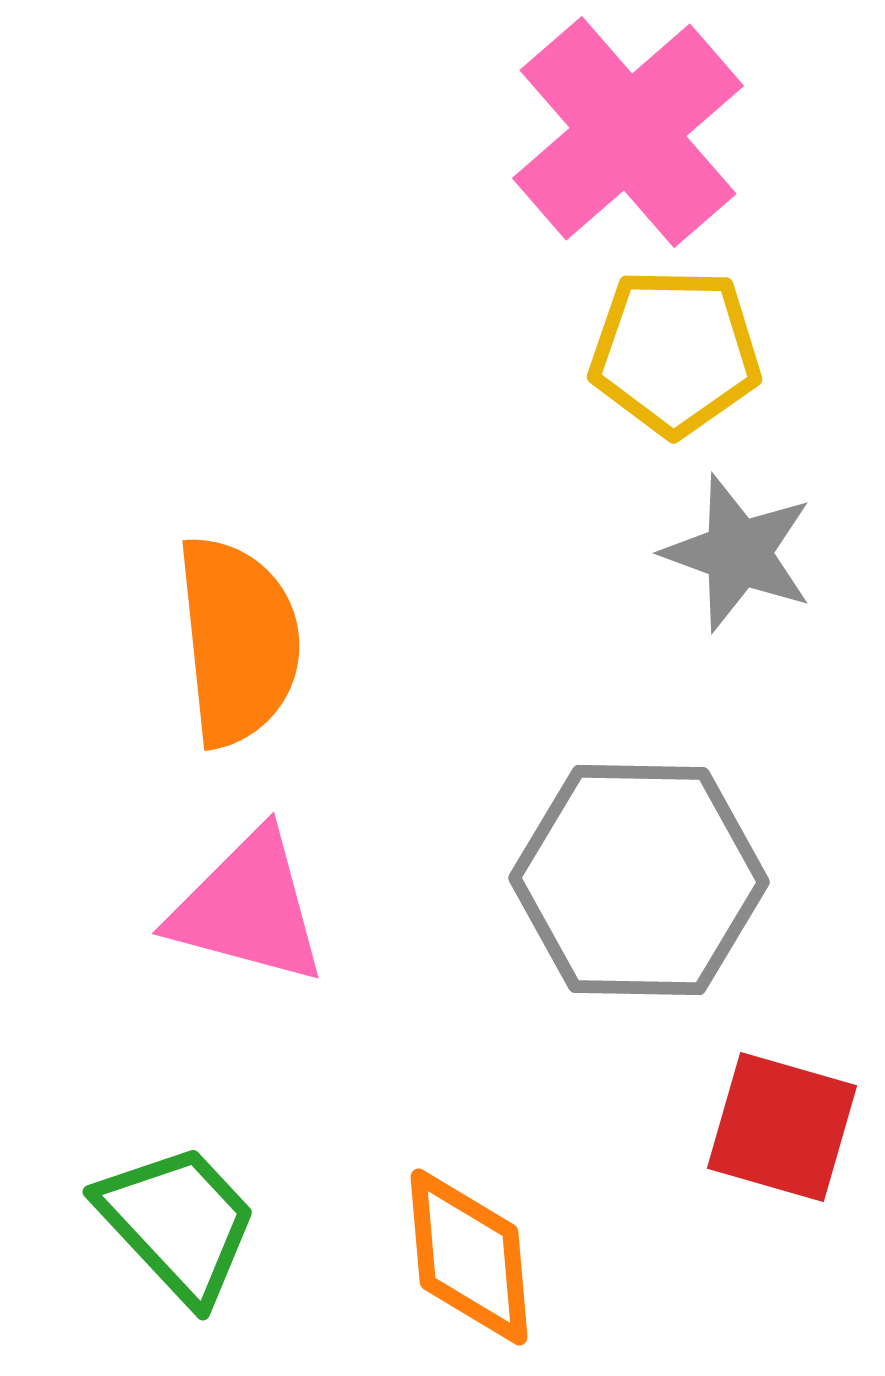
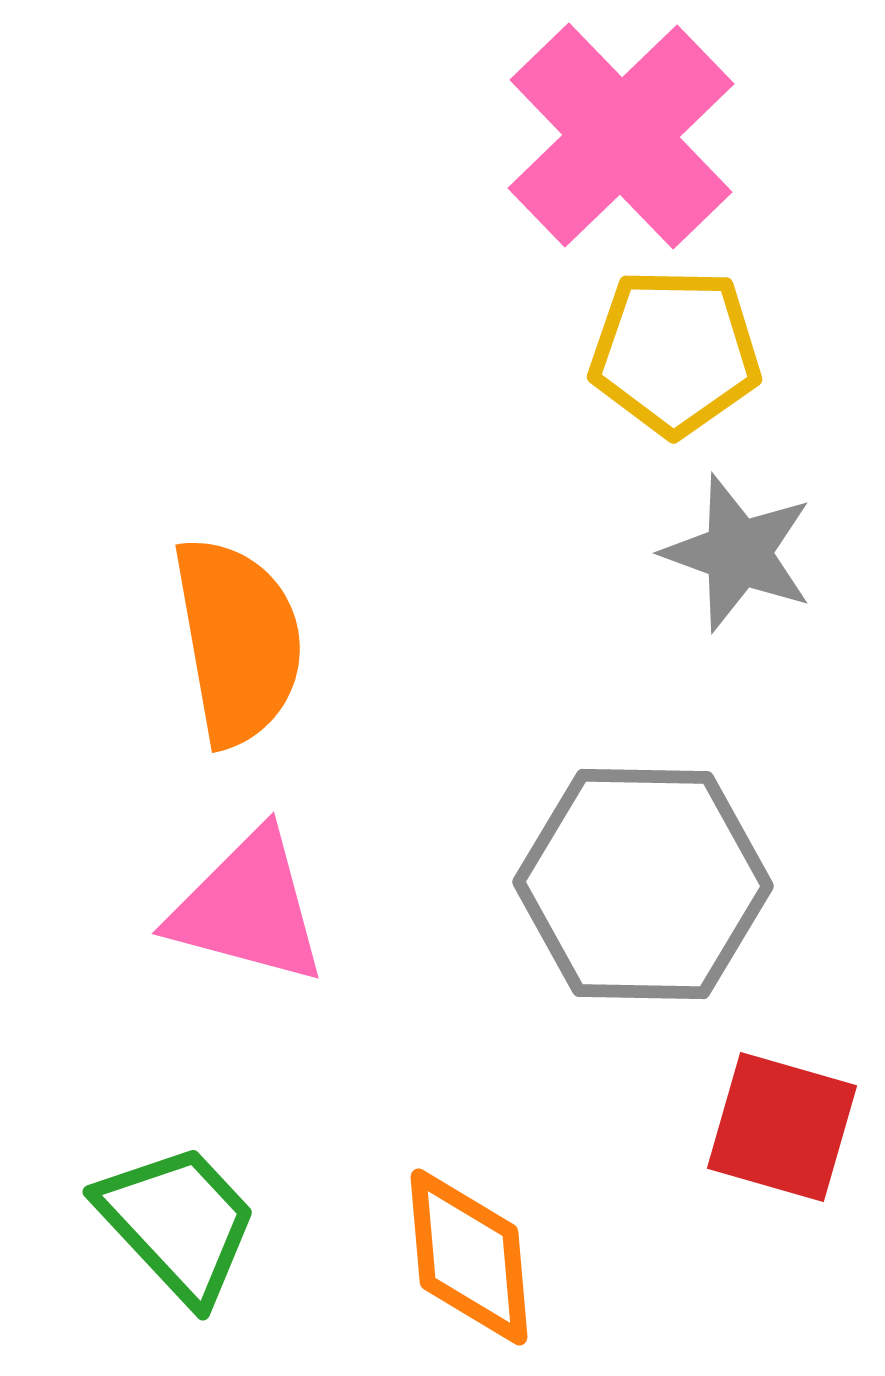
pink cross: moved 7 px left, 4 px down; rotated 3 degrees counterclockwise
orange semicircle: rotated 4 degrees counterclockwise
gray hexagon: moved 4 px right, 4 px down
